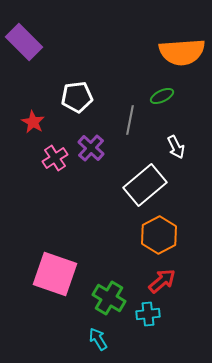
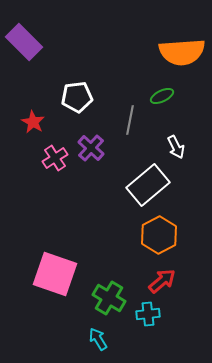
white rectangle: moved 3 px right
